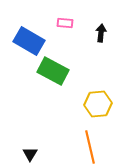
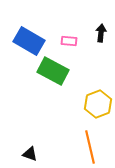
pink rectangle: moved 4 px right, 18 px down
yellow hexagon: rotated 16 degrees counterclockwise
black triangle: rotated 42 degrees counterclockwise
